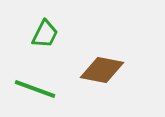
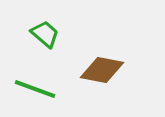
green trapezoid: rotated 76 degrees counterclockwise
